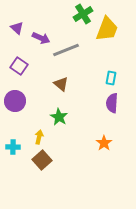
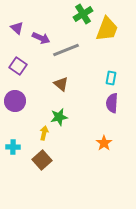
purple square: moved 1 px left
green star: rotated 30 degrees clockwise
yellow arrow: moved 5 px right, 4 px up
